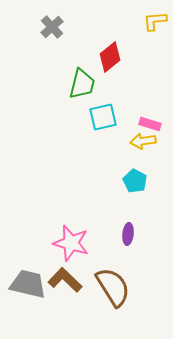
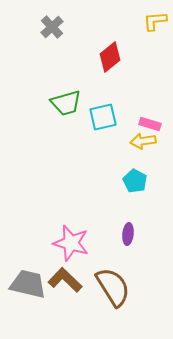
green trapezoid: moved 16 px left, 19 px down; rotated 60 degrees clockwise
